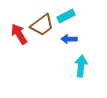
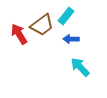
cyan rectangle: rotated 24 degrees counterclockwise
blue arrow: moved 2 px right
cyan arrow: moved 1 px left, 1 px down; rotated 50 degrees counterclockwise
